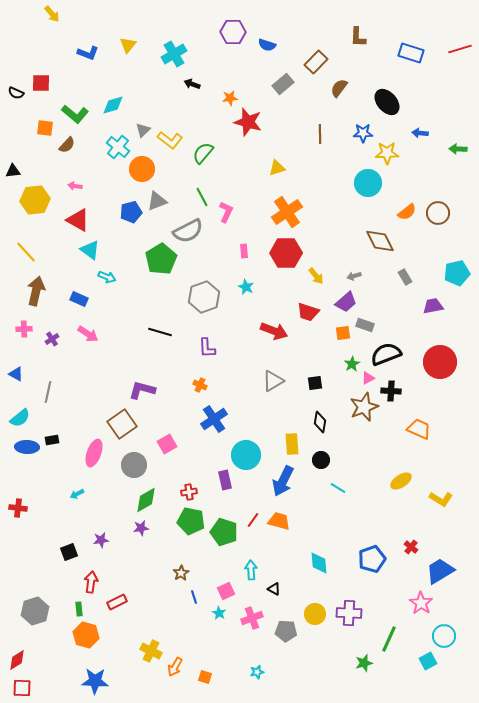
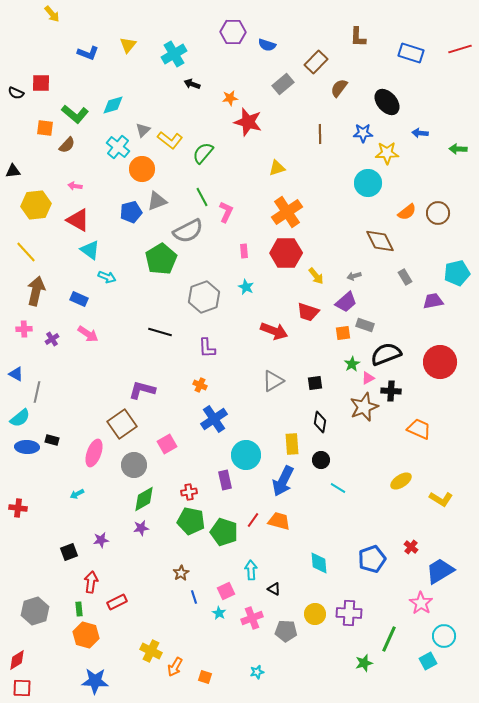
yellow hexagon at (35, 200): moved 1 px right, 5 px down
purple trapezoid at (433, 306): moved 5 px up
gray line at (48, 392): moved 11 px left
black rectangle at (52, 440): rotated 24 degrees clockwise
green diamond at (146, 500): moved 2 px left, 1 px up
